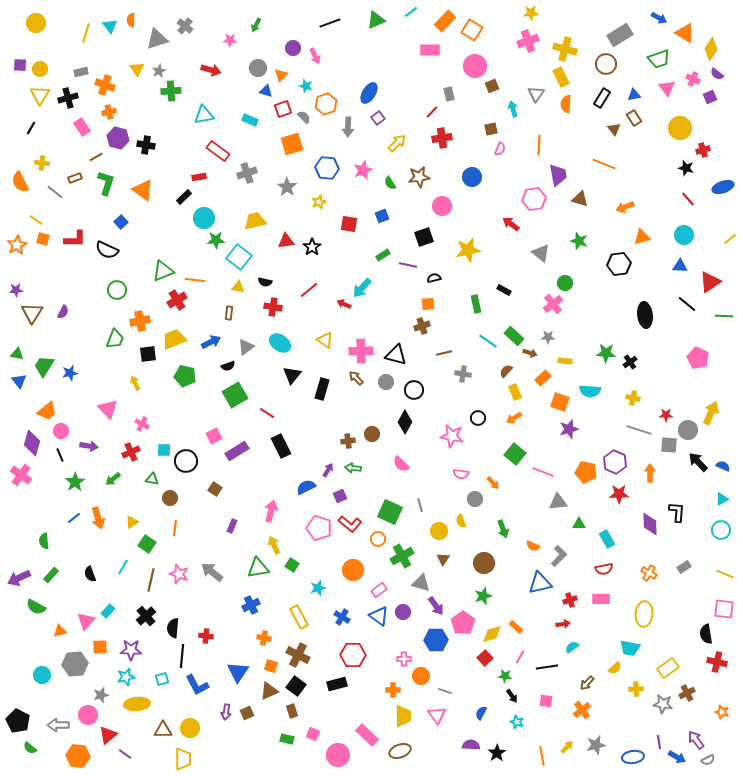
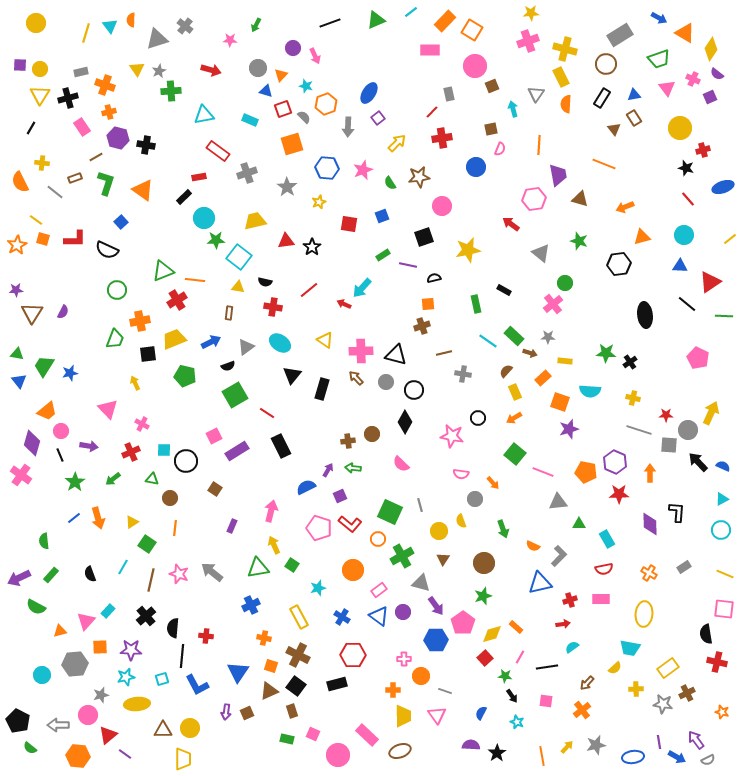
blue circle at (472, 177): moved 4 px right, 10 px up
